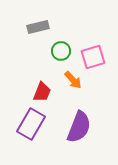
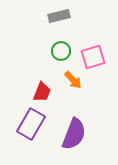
gray rectangle: moved 21 px right, 11 px up
purple semicircle: moved 5 px left, 7 px down
